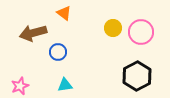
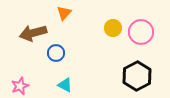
orange triangle: rotated 35 degrees clockwise
blue circle: moved 2 px left, 1 px down
cyan triangle: rotated 35 degrees clockwise
